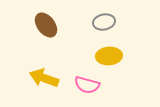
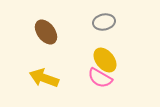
brown ellipse: moved 7 px down
yellow ellipse: moved 4 px left, 4 px down; rotated 55 degrees clockwise
pink semicircle: moved 13 px right, 7 px up; rotated 15 degrees clockwise
